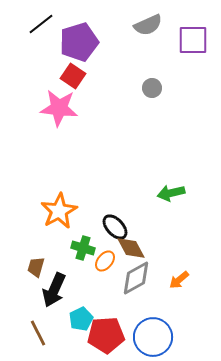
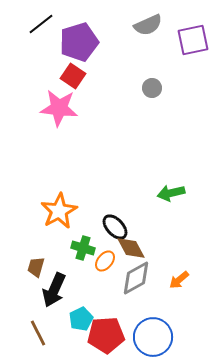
purple square: rotated 12 degrees counterclockwise
